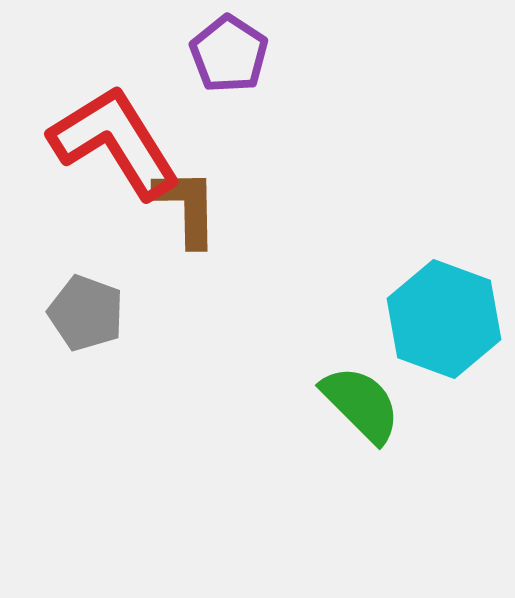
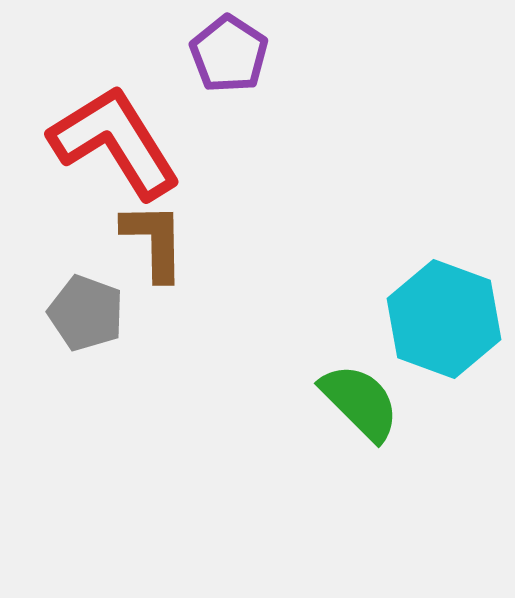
brown L-shape: moved 33 px left, 34 px down
green semicircle: moved 1 px left, 2 px up
